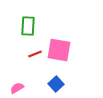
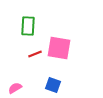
pink square: moved 2 px up
blue square: moved 3 px left, 1 px down; rotated 28 degrees counterclockwise
pink semicircle: moved 2 px left
